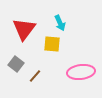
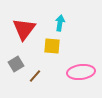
cyan arrow: rotated 147 degrees counterclockwise
yellow square: moved 2 px down
gray square: rotated 21 degrees clockwise
